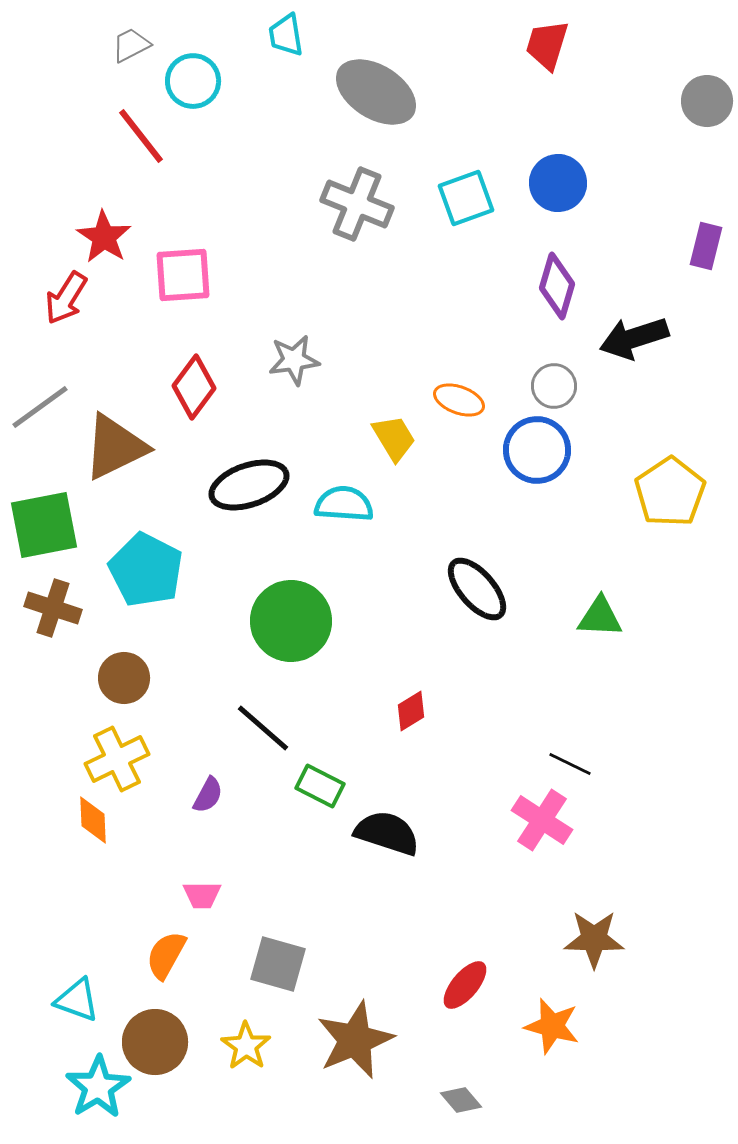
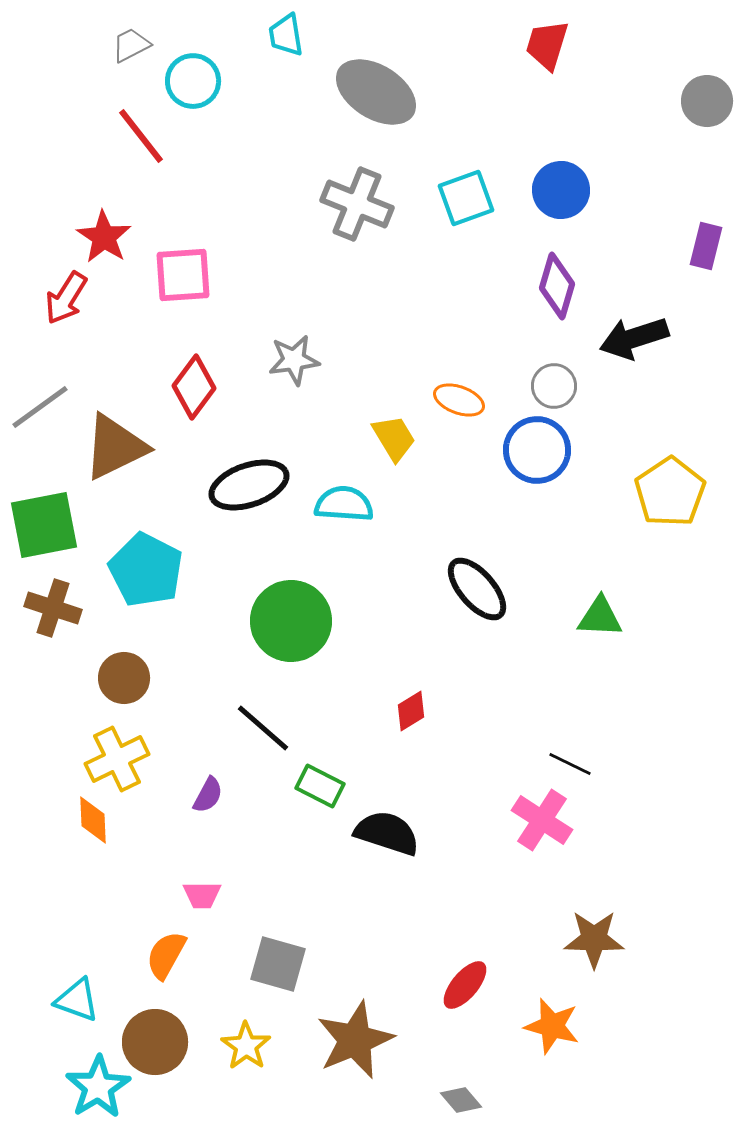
blue circle at (558, 183): moved 3 px right, 7 px down
